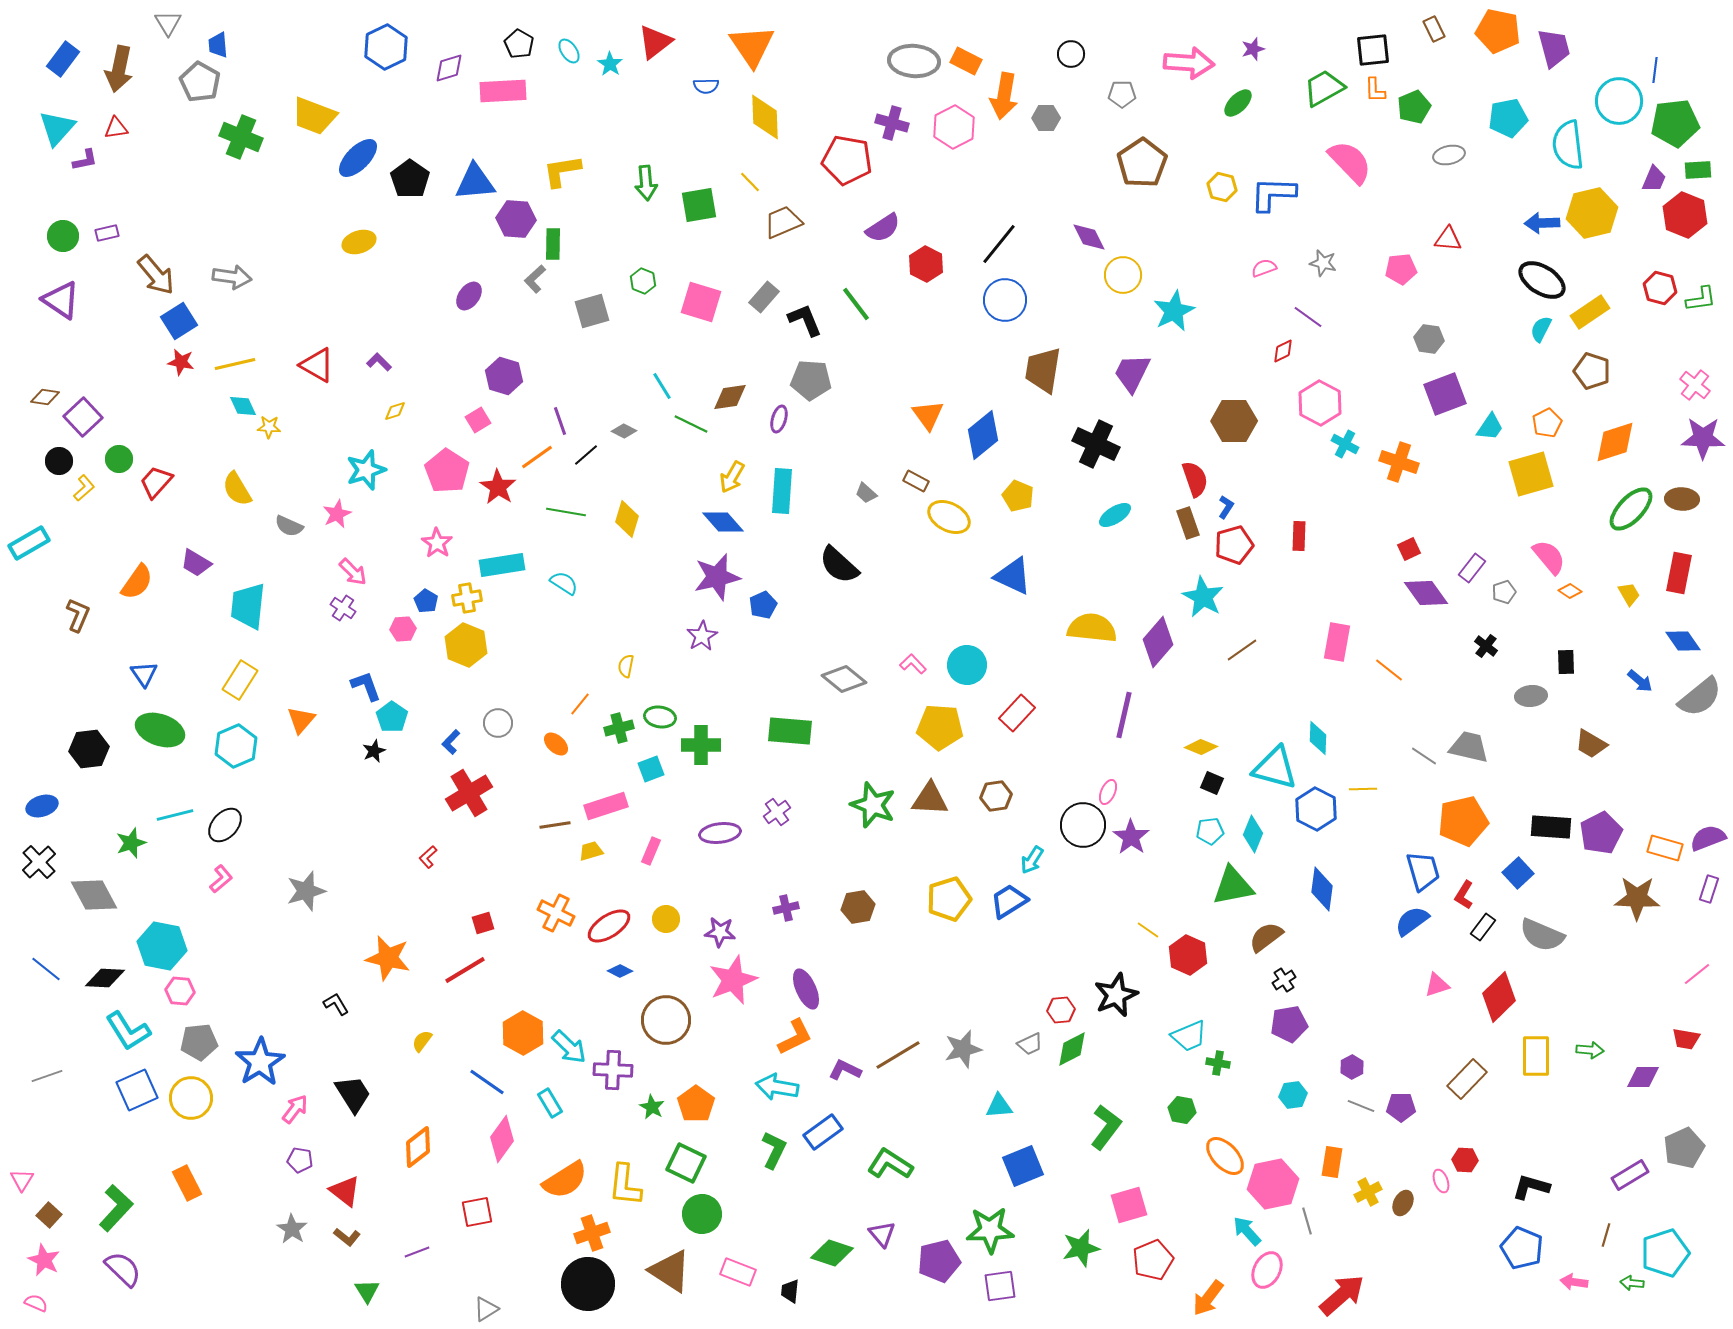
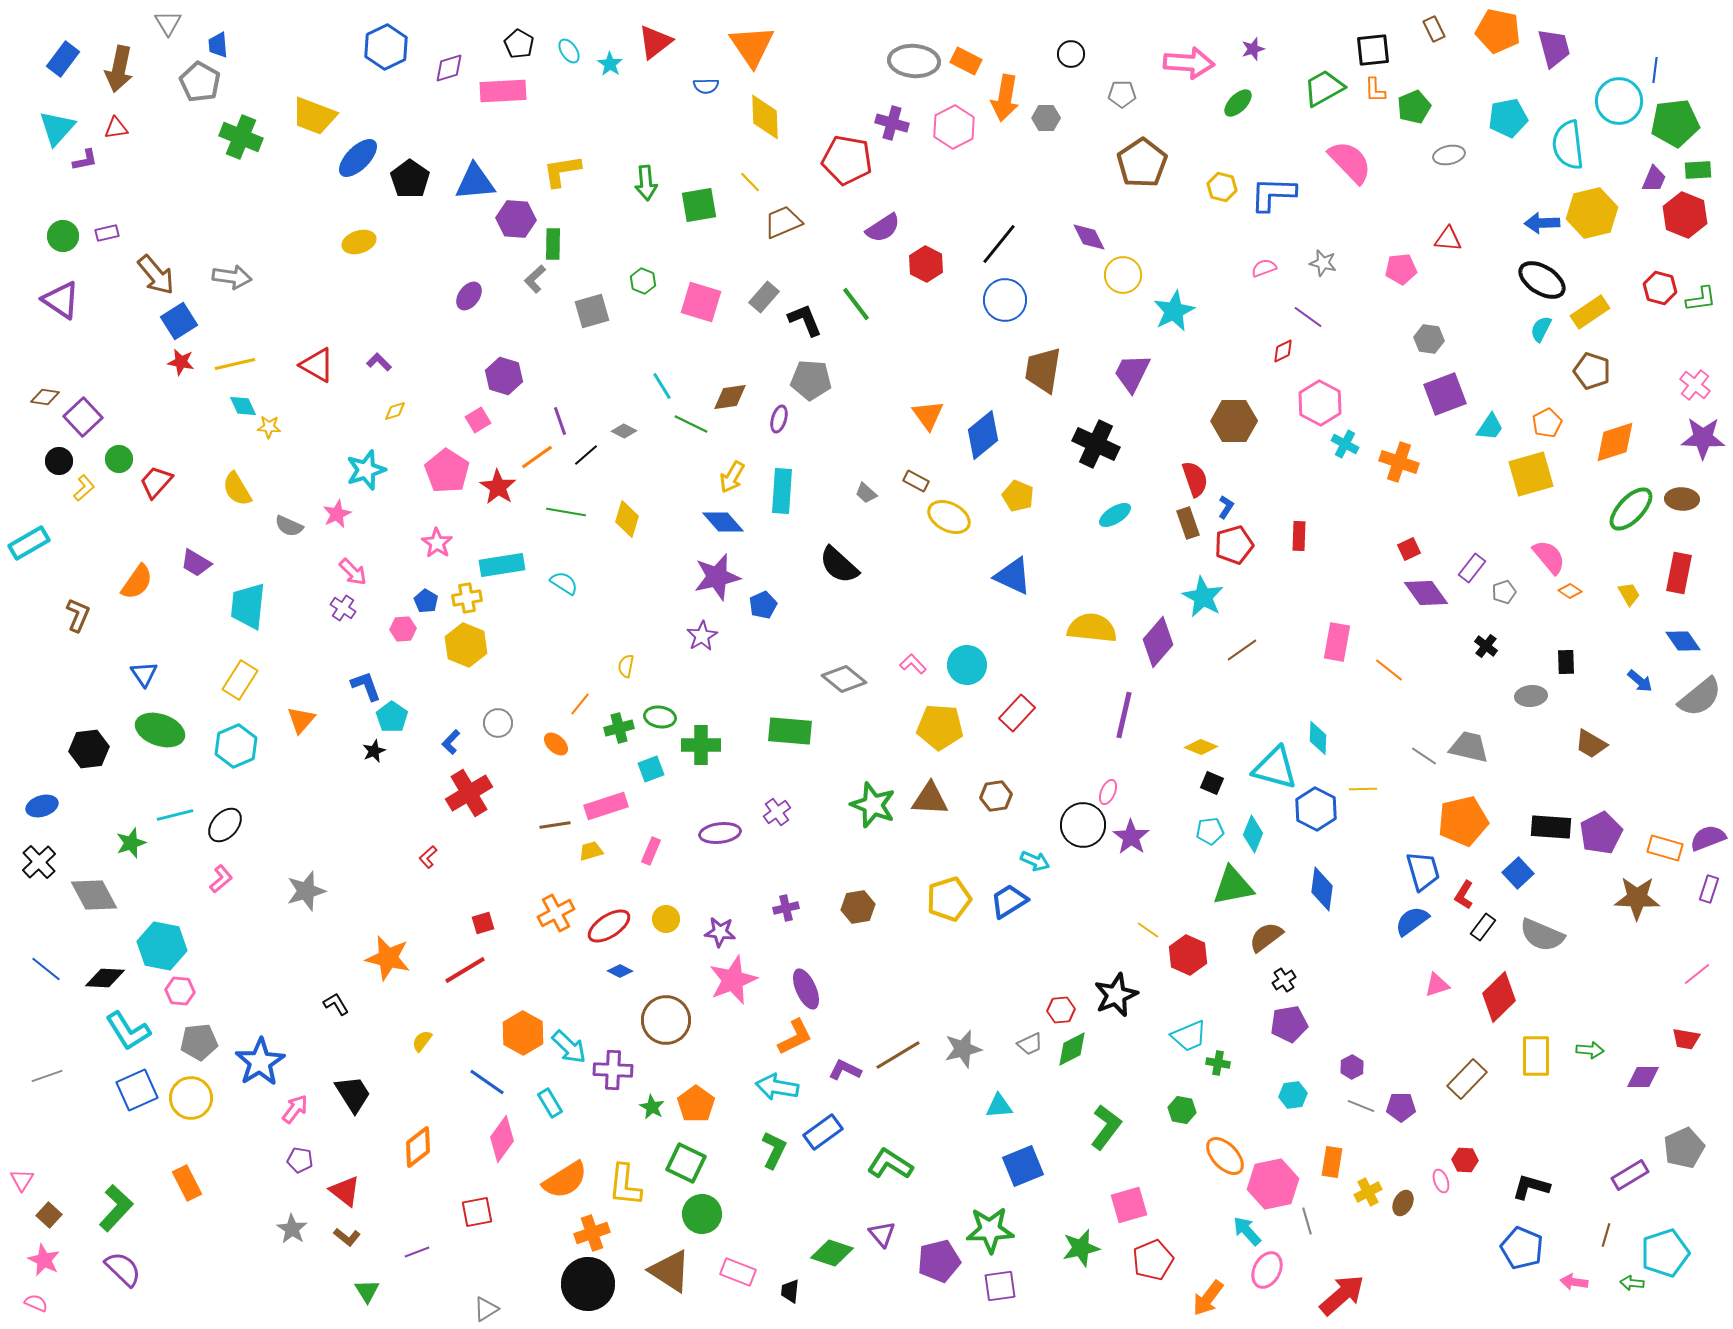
orange arrow at (1004, 96): moved 1 px right, 2 px down
cyan arrow at (1032, 860): moved 3 px right, 1 px down; rotated 100 degrees counterclockwise
orange cross at (556, 913): rotated 36 degrees clockwise
